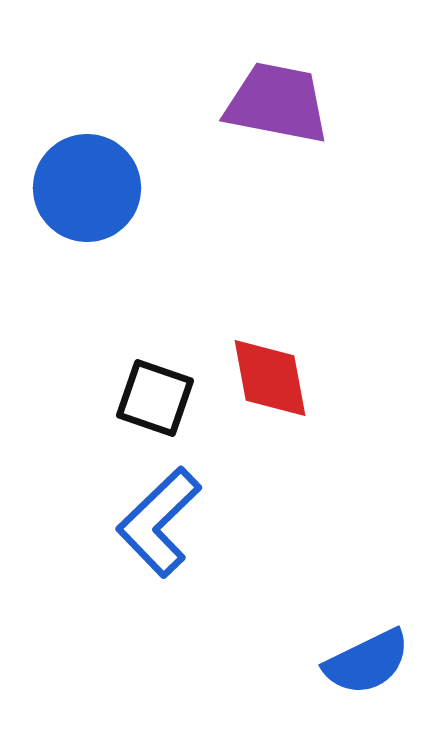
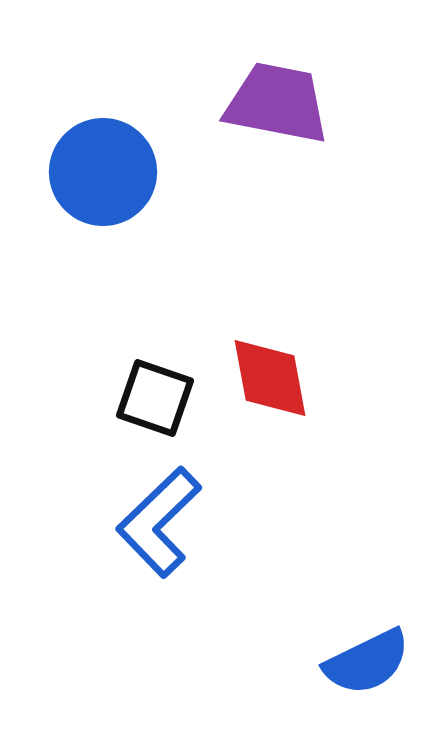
blue circle: moved 16 px right, 16 px up
